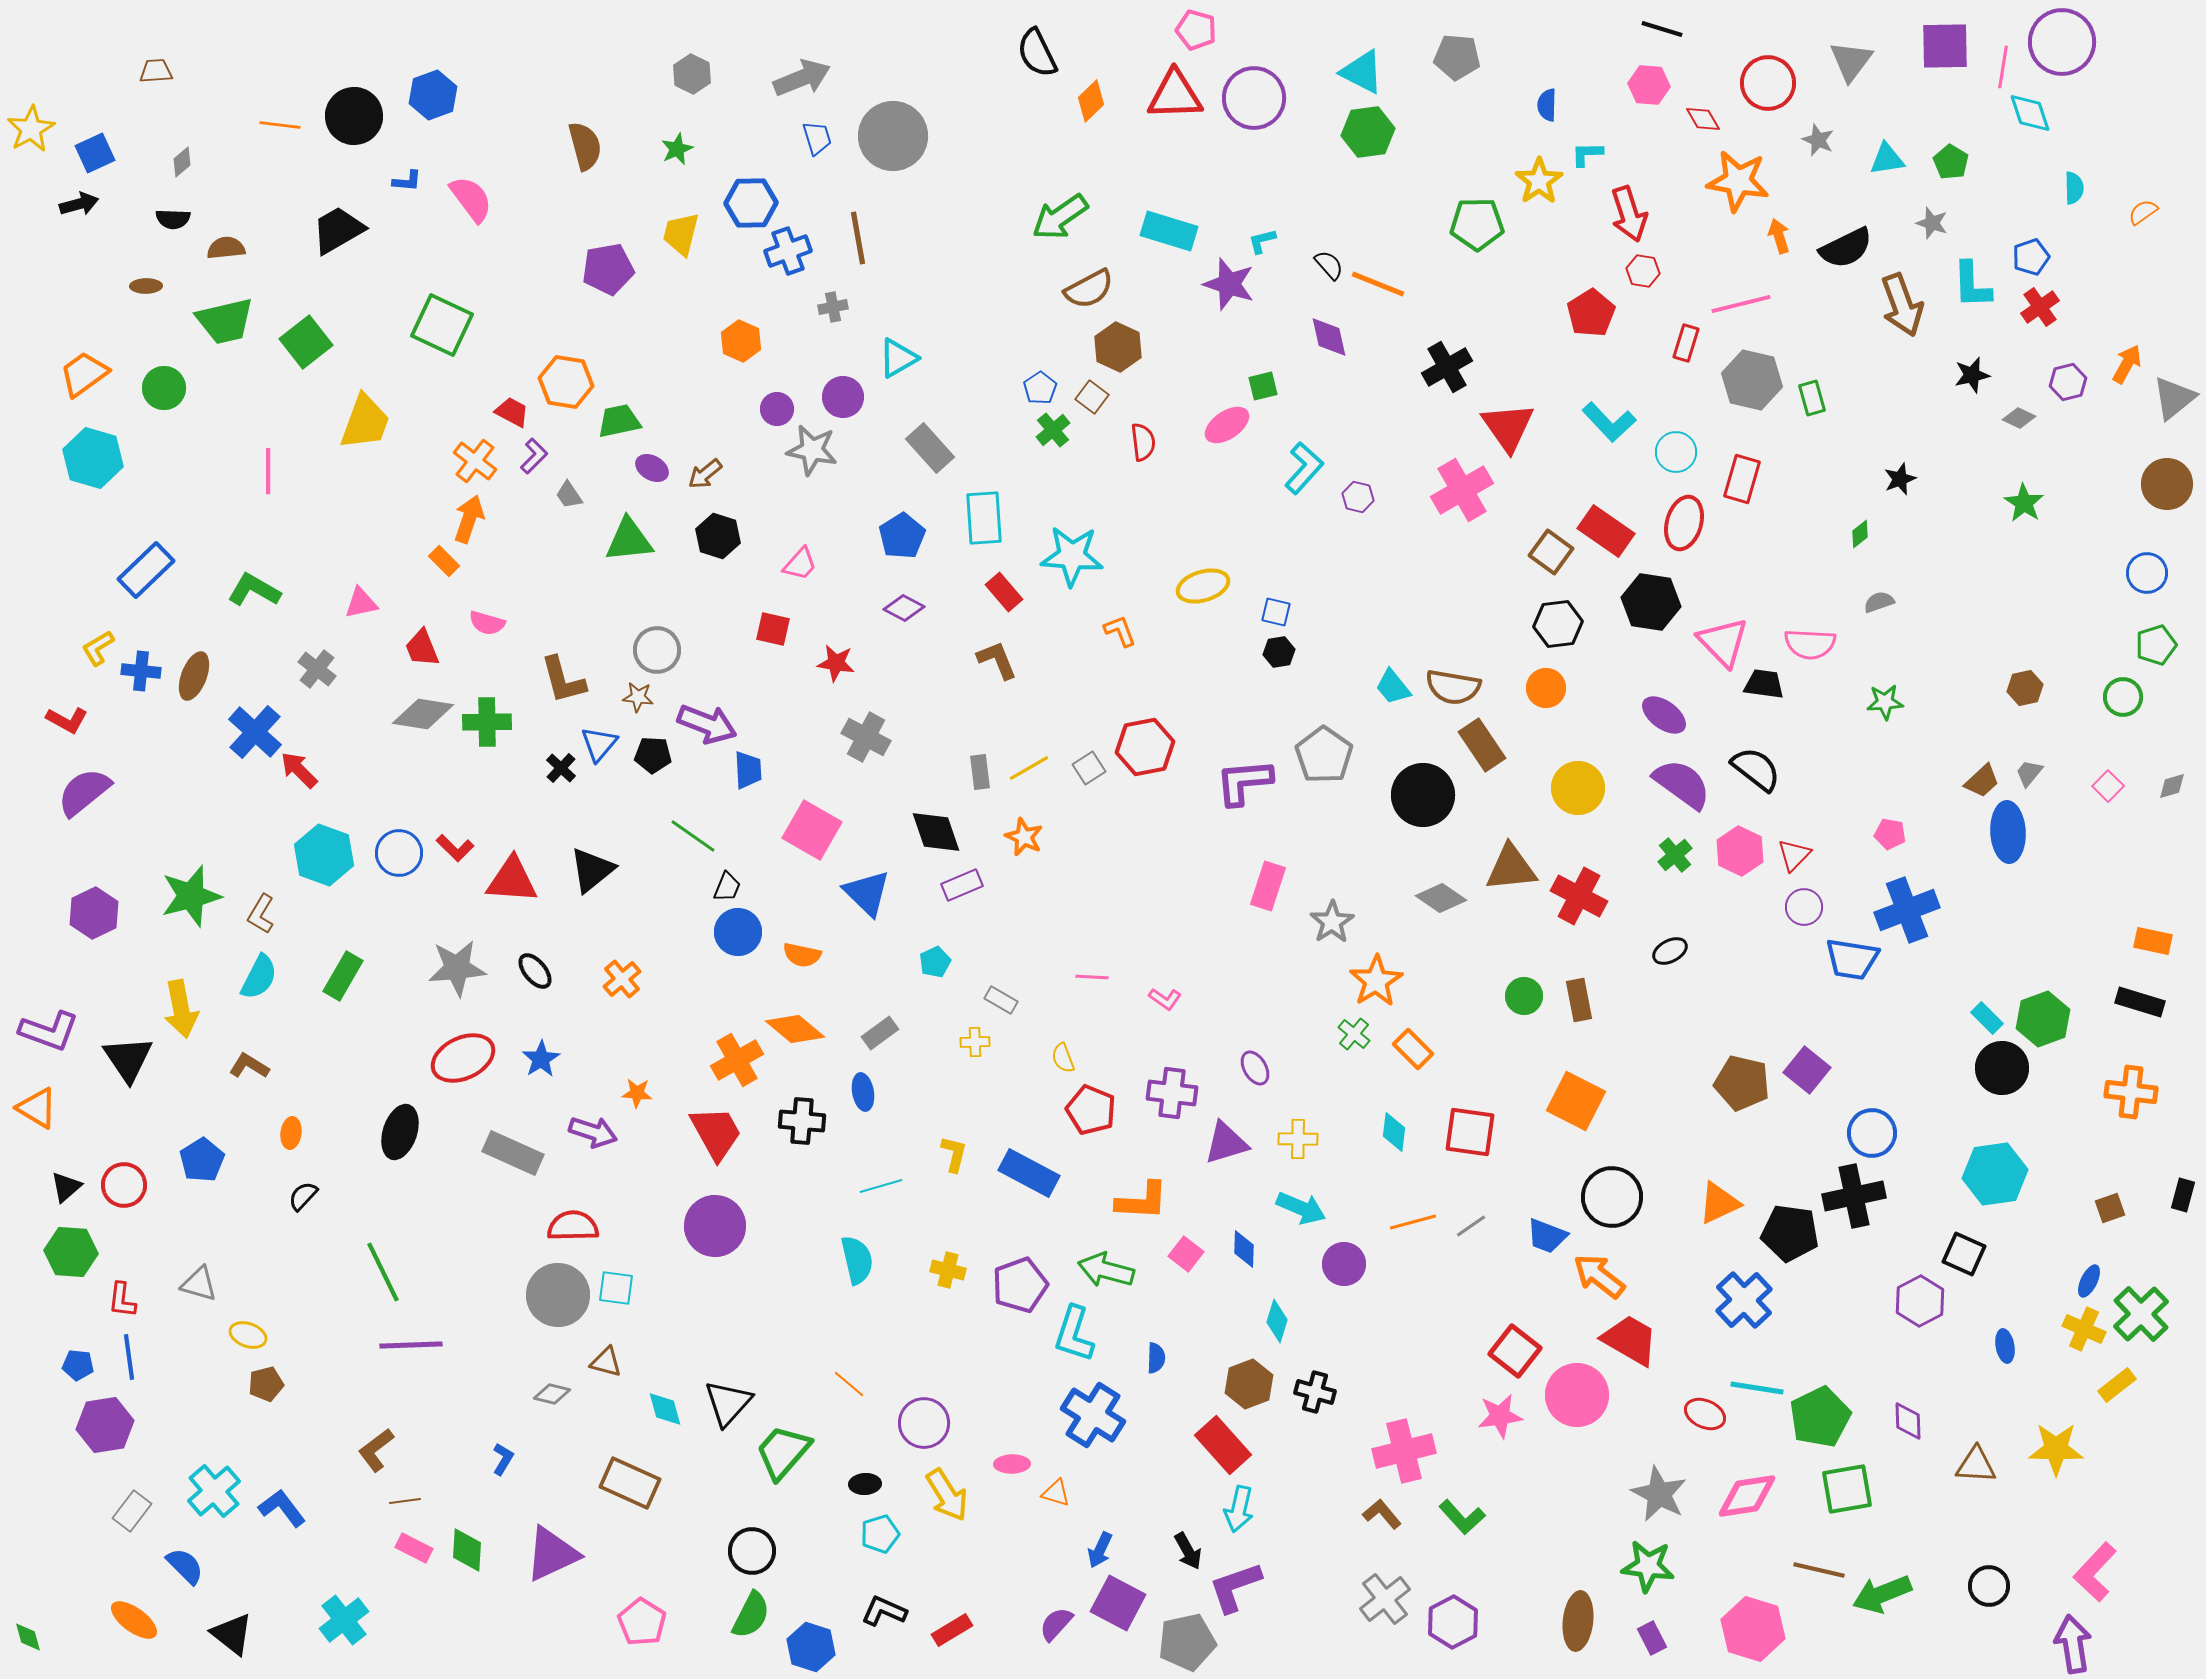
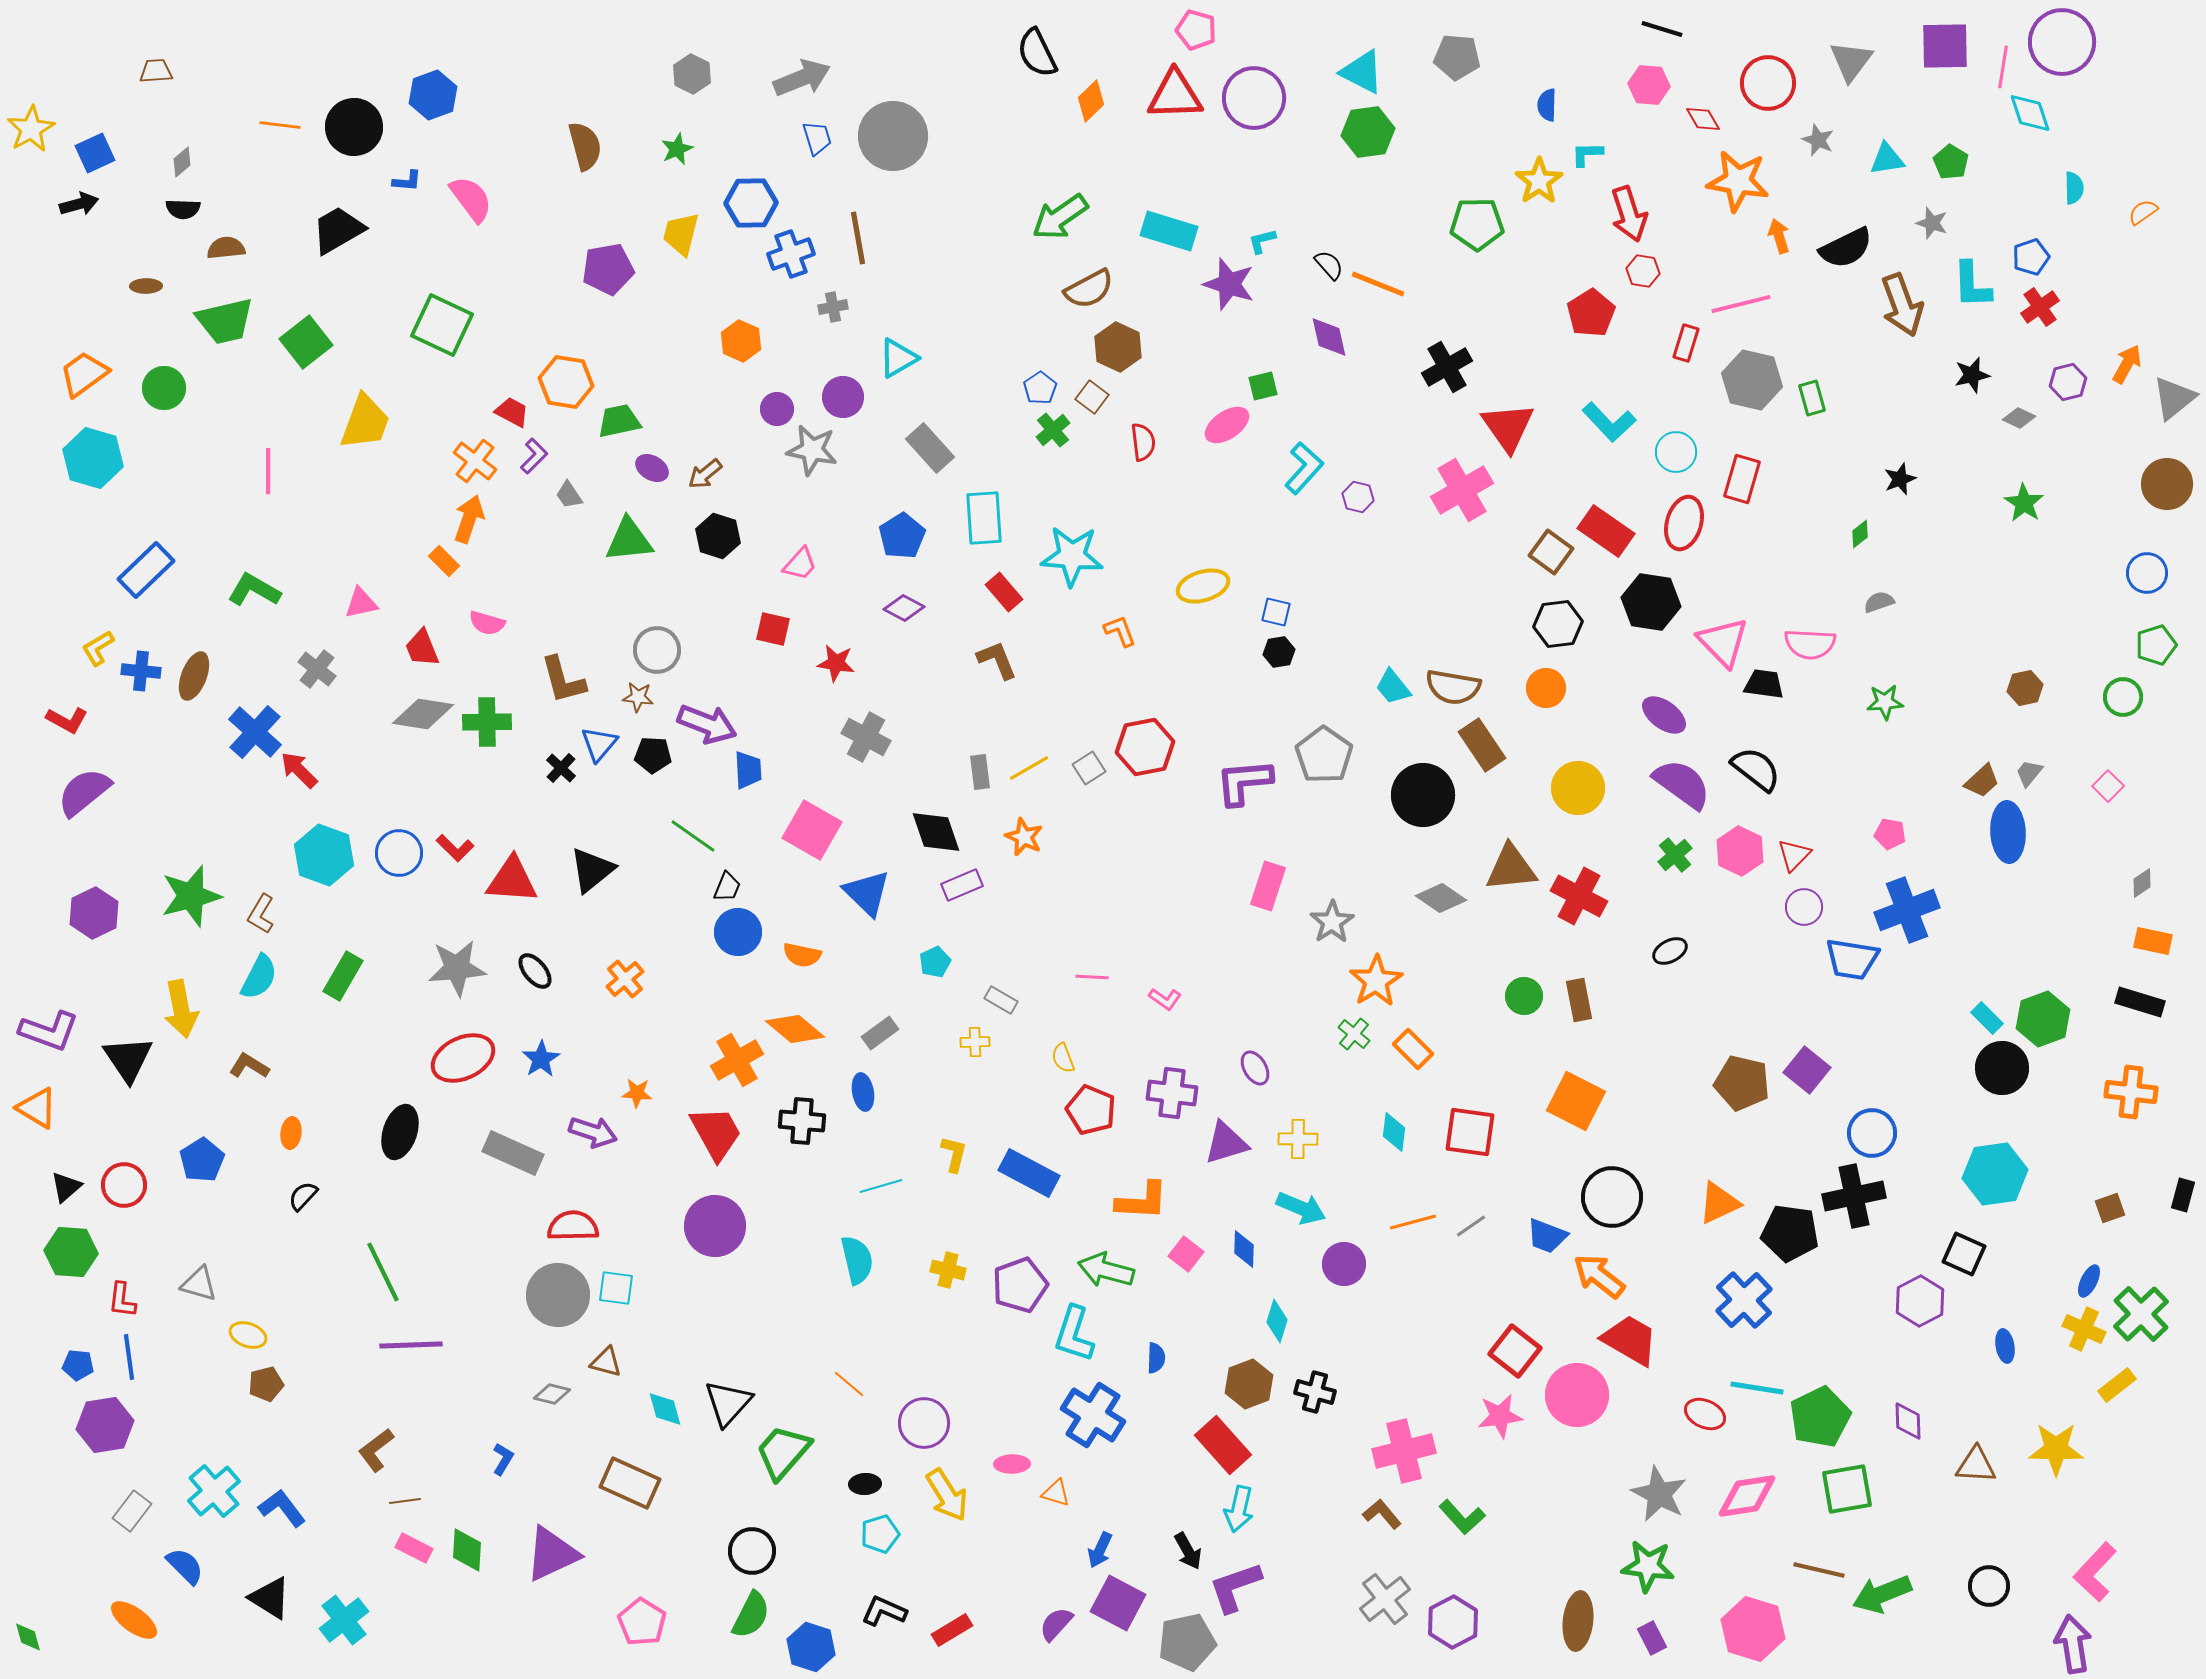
black circle at (354, 116): moved 11 px down
black semicircle at (173, 219): moved 10 px right, 10 px up
blue cross at (788, 251): moved 3 px right, 3 px down
gray diamond at (2172, 786): moved 30 px left, 97 px down; rotated 16 degrees counterclockwise
orange cross at (622, 979): moved 3 px right
black triangle at (232, 1634): moved 38 px right, 36 px up; rotated 6 degrees counterclockwise
